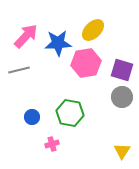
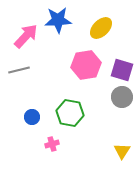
yellow ellipse: moved 8 px right, 2 px up
blue star: moved 23 px up
pink hexagon: moved 2 px down
